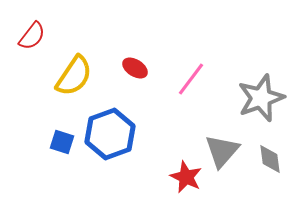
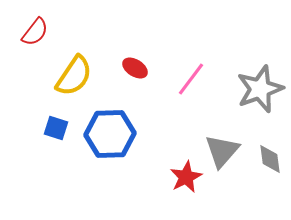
red semicircle: moved 3 px right, 4 px up
gray star: moved 1 px left, 9 px up
blue hexagon: rotated 18 degrees clockwise
blue square: moved 6 px left, 14 px up
red star: rotated 20 degrees clockwise
